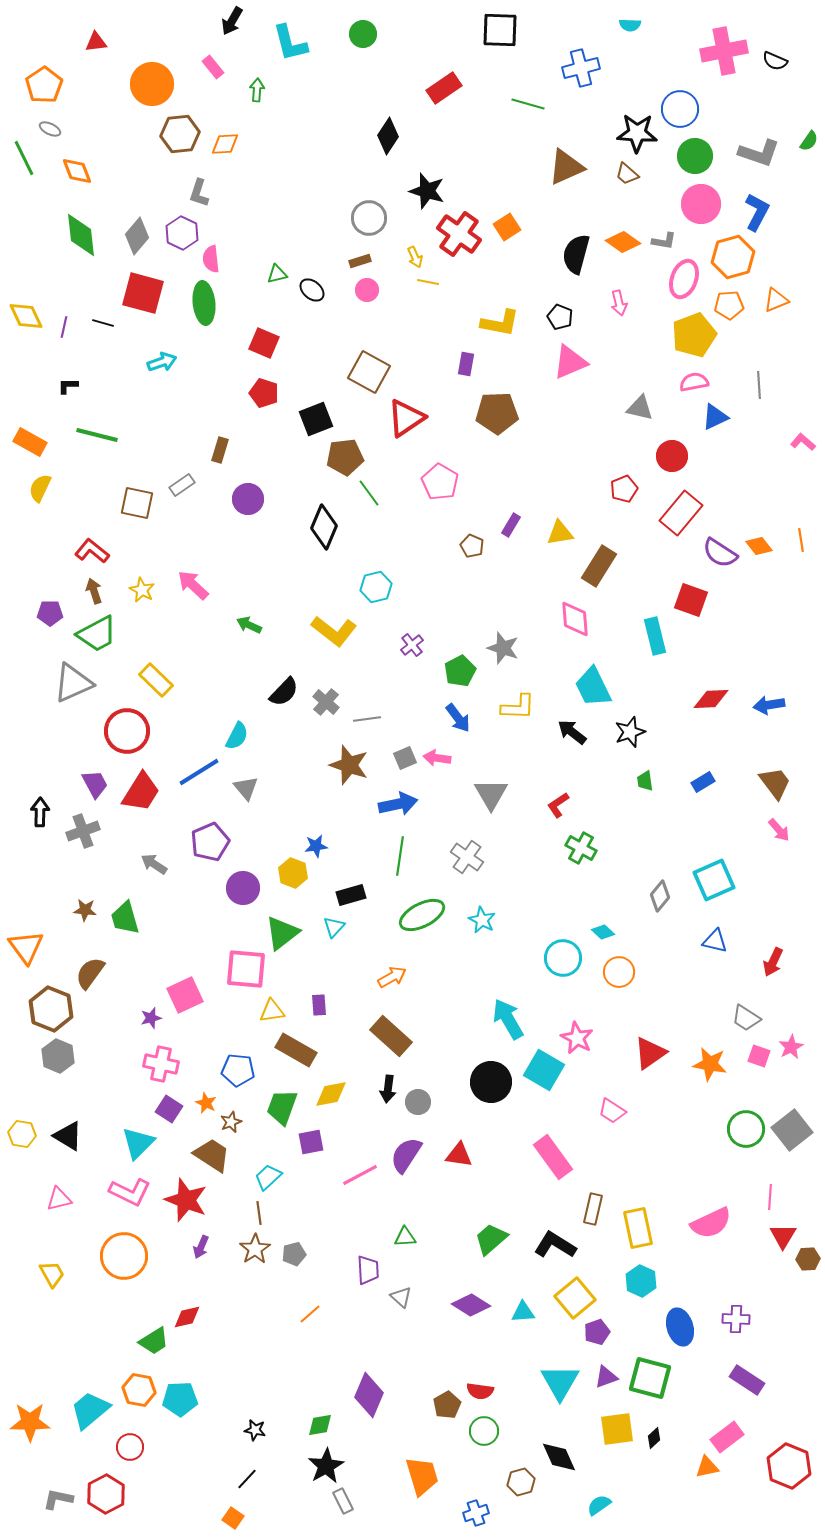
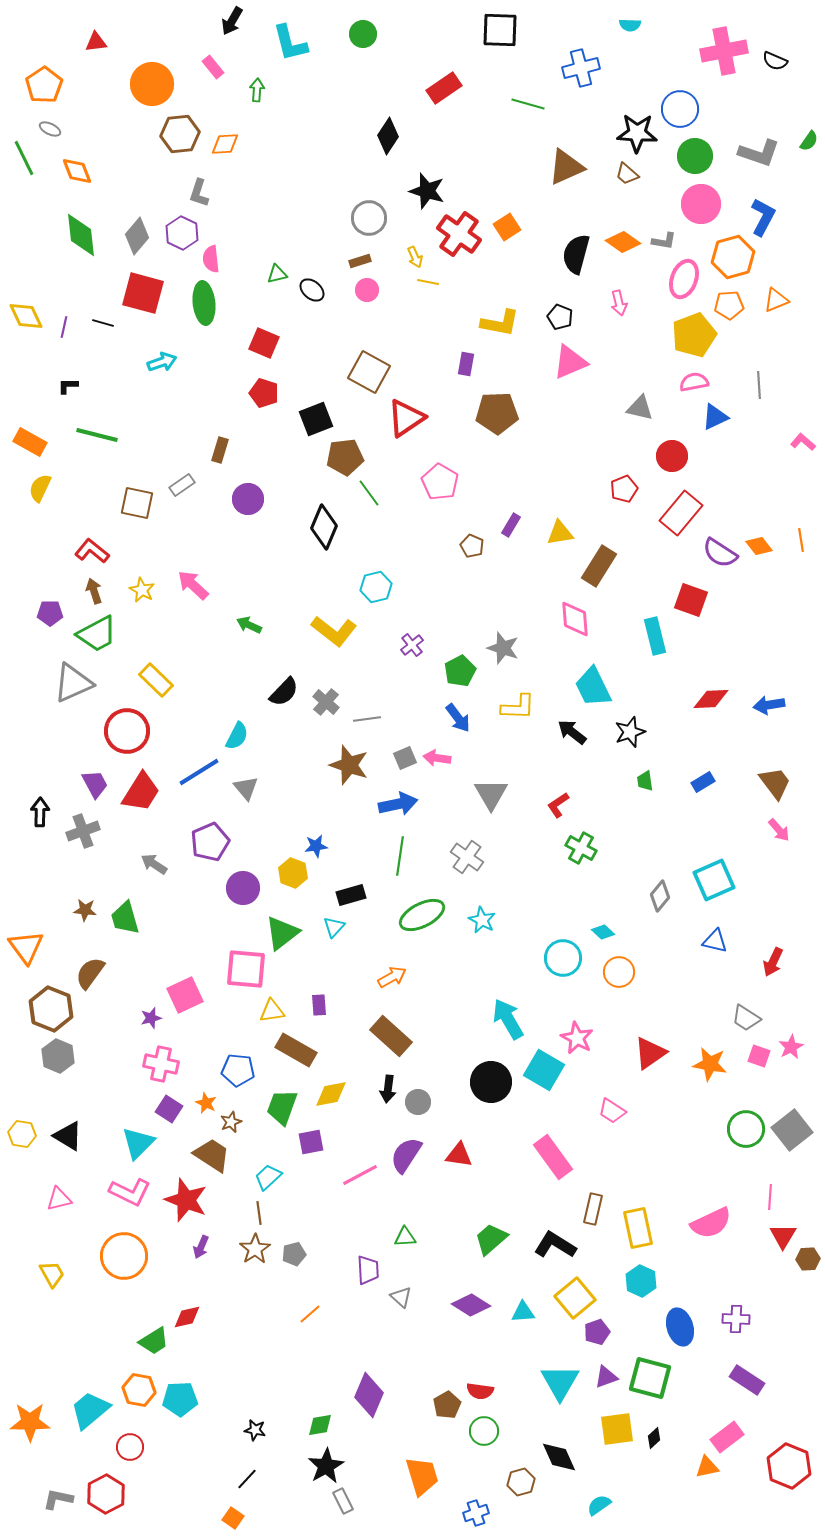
blue L-shape at (757, 212): moved 6 px right, 5 px down
